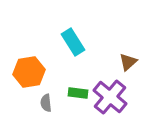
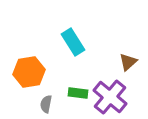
gray semicircle: moved 1 px down; rotated 18 degrees clockwise
